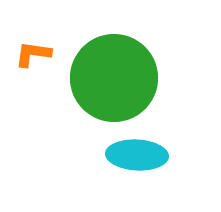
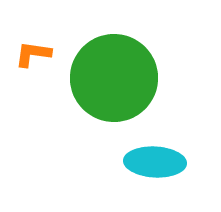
cyan ellipse: moved 18 px right, 7 px down
